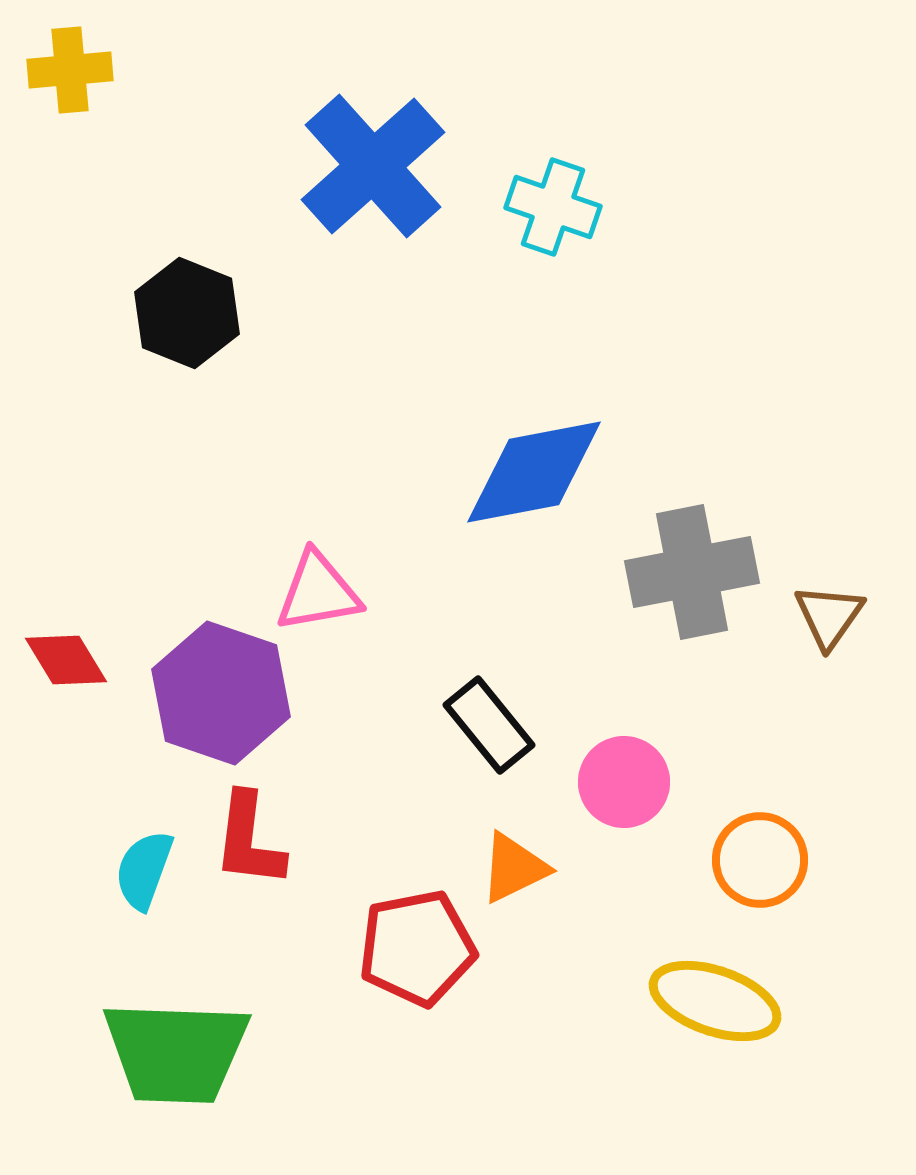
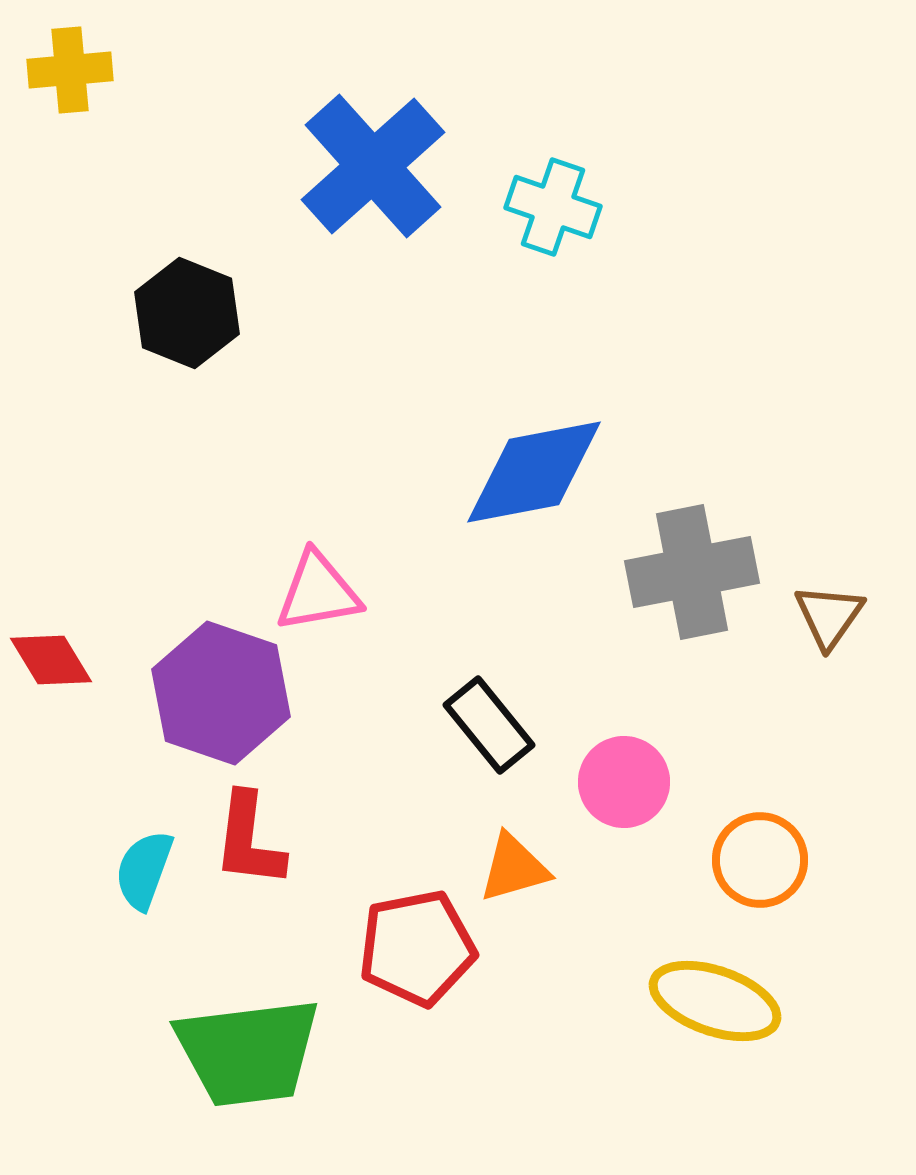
red diamond: moved 15 px left
orange triangle: rotated 10 degrees clockwise
green trapezoid: moved 72 px right; rotated 9 degrees counterclockwise
